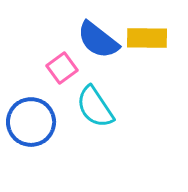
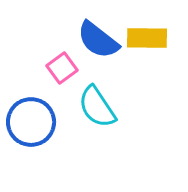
cyan semicircle: moved 2 px right
